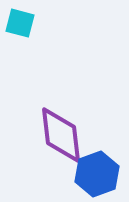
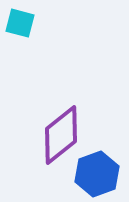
purple diamond: rotated 58 degrees clockwise
